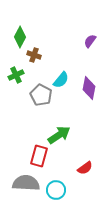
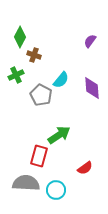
purple diamond: moved 3 px right; rotated 15 degrees counterclockwise
